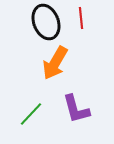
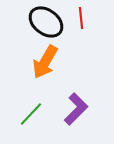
black ellipse: rotated 32 degrees counterclockwise
orange arrow: moved 10 px left, 1 px up
purple L-shape: rotated 120 degrees counterclockwise
